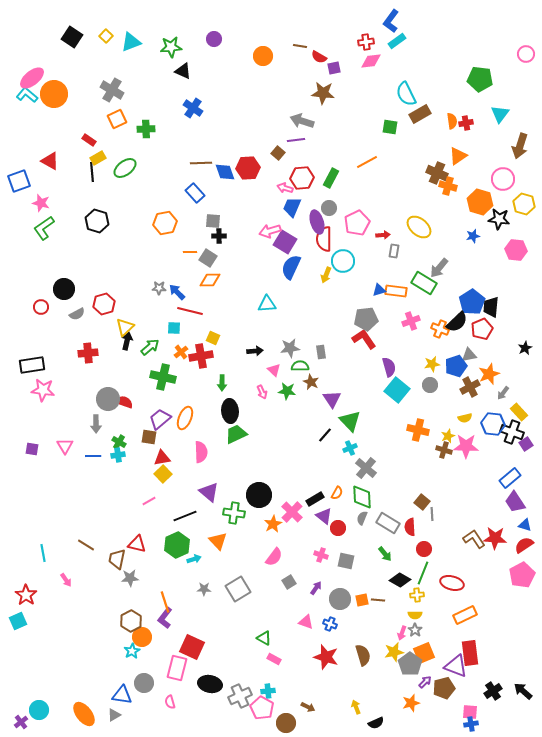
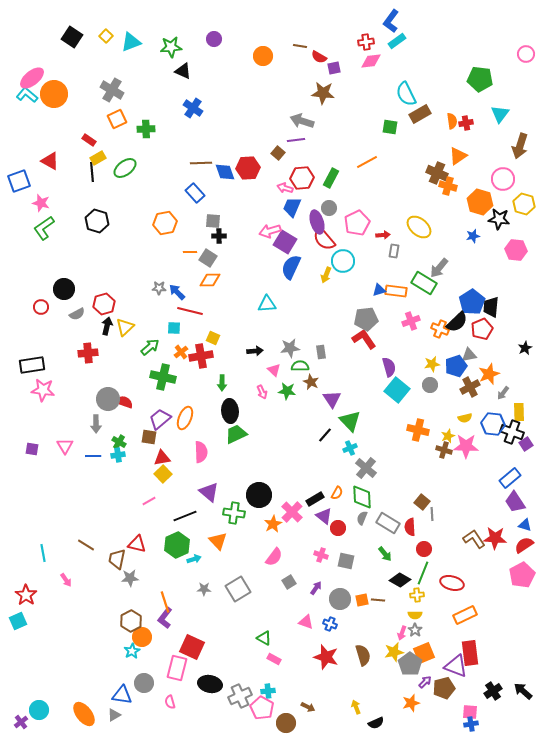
red semicircle at (324, 239): rotated 40 degrees counterclockwise
black arrow at (127, 341): moved 20 px left, 15 px up
yellow rectangle at (519, 412): rotated 42 degrees clockwise
